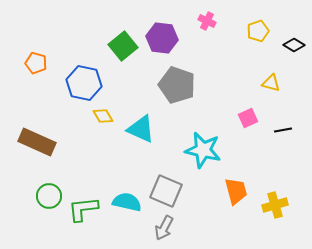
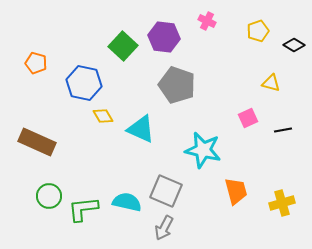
purple hexagon: moved 2 px right, 1 px up
green square: rotated 8 degrees counterclockwise
yellow cross: moved 7 px right, 2 px up
